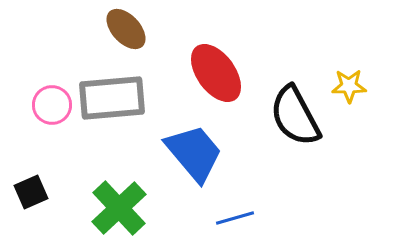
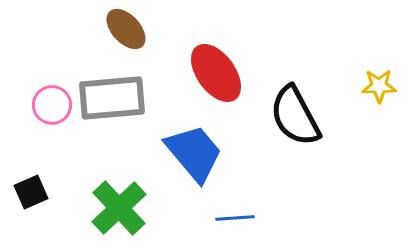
yellow star: moved 30 px right
blue line: rotated 12 degrees clockwise
